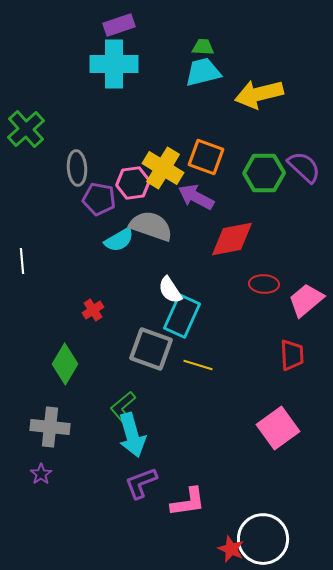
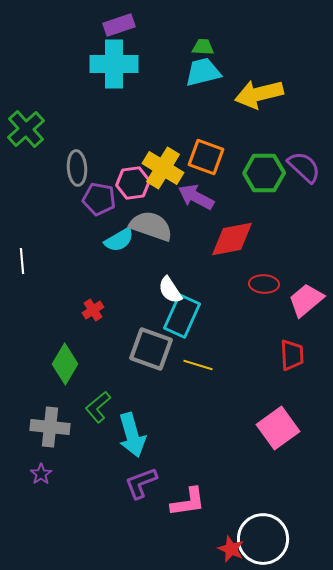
green L-shape: moved 25 px left
